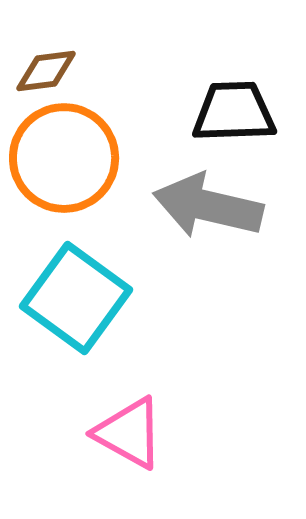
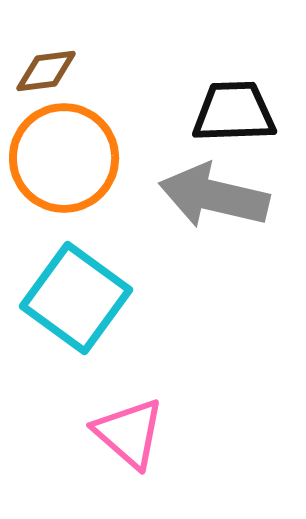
gray arrow: moved 6 px right, 10 px up
pink triangle: rotated 12 degrees clockwise
